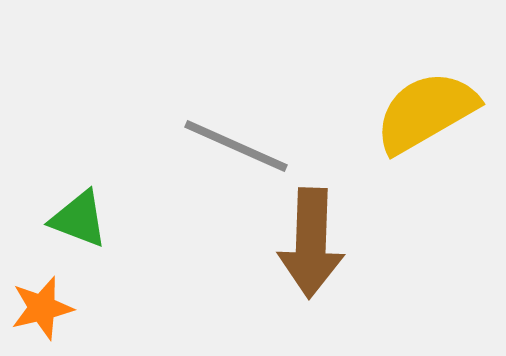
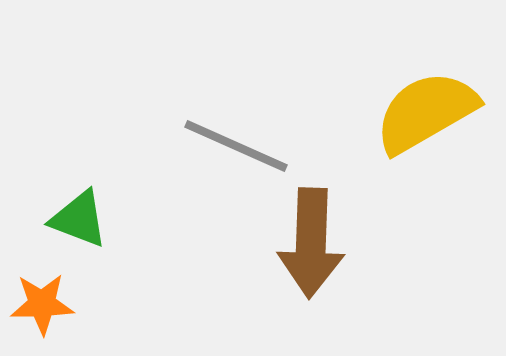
orange star: moved 4 px up; rotated 12 degrees clockwise
